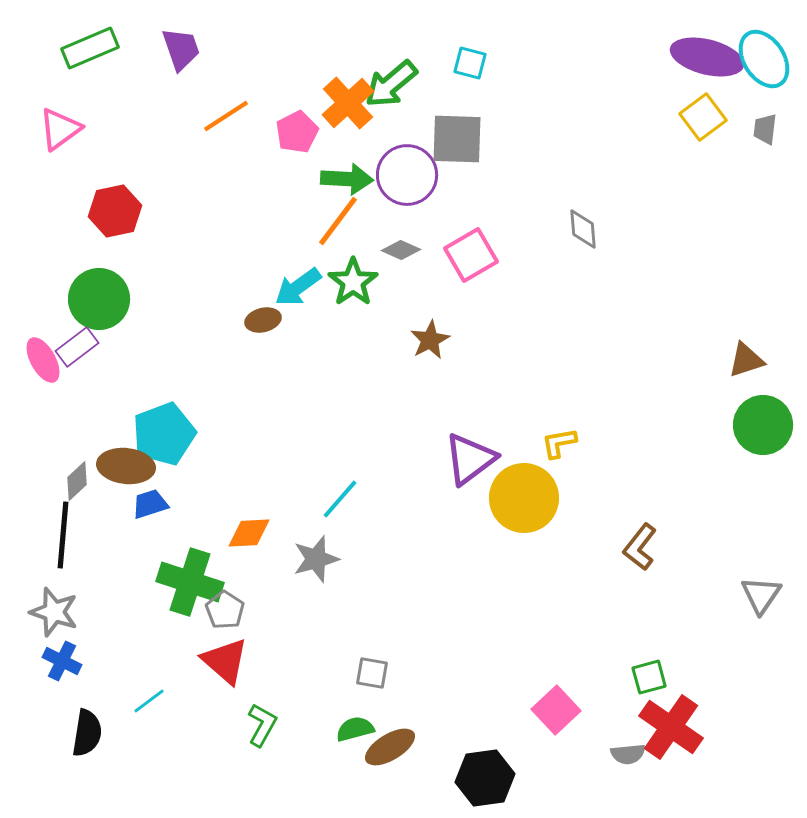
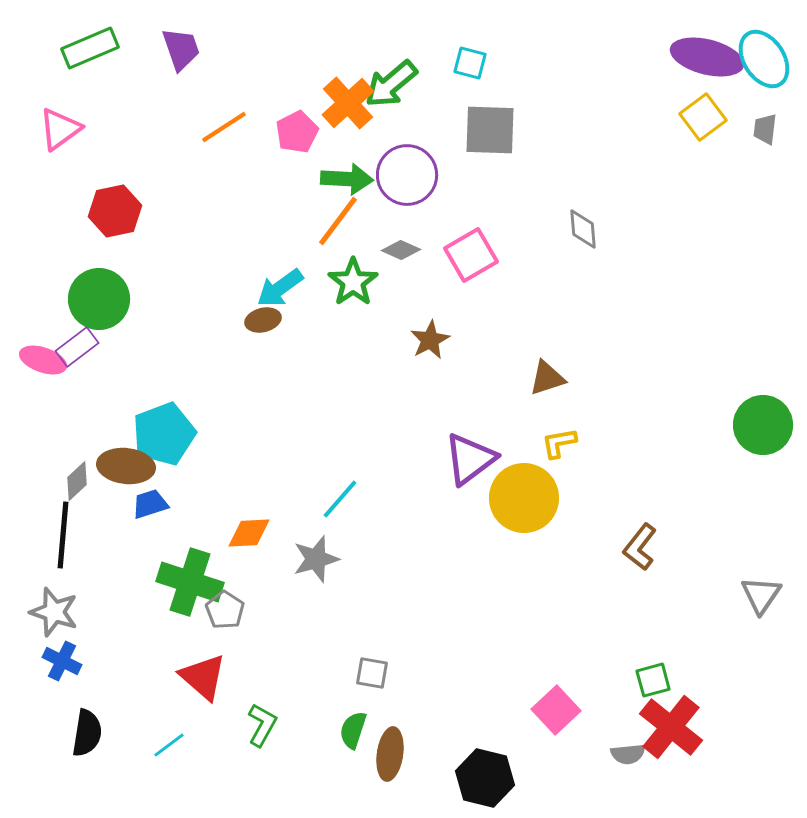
orange line at (226, 116): moved 2 px left, 11 px down
gray square at (457, 139): moved 33 px right, 9 px up
cyan arrow at (298, 287): moved 18 px left, 1 px down
pink ellipse at (43, 360): rotated 42 degrees counterclockwise
brown triangle at (746, 360): moved 199 px left, 18 px down
red triangle at (225, 661): moved 22 px left, 16 px down
green square at (649, 677): moved 4 px right, 3 px down
cyan line at (149, 701): moved 20 px right, 44 px down
red cross at (671, 727): rotated 4 degrees clockwise
green semicircle at (355, 729): moved 2 px left, 1 px down; rotated 57 degrees counterclockwise
brown ellipse at (390, 747): moved 7 px down; rotated 51 degrees counterclockwise
black hexagon at (485, 778): rotated 22 degrees clockwise
